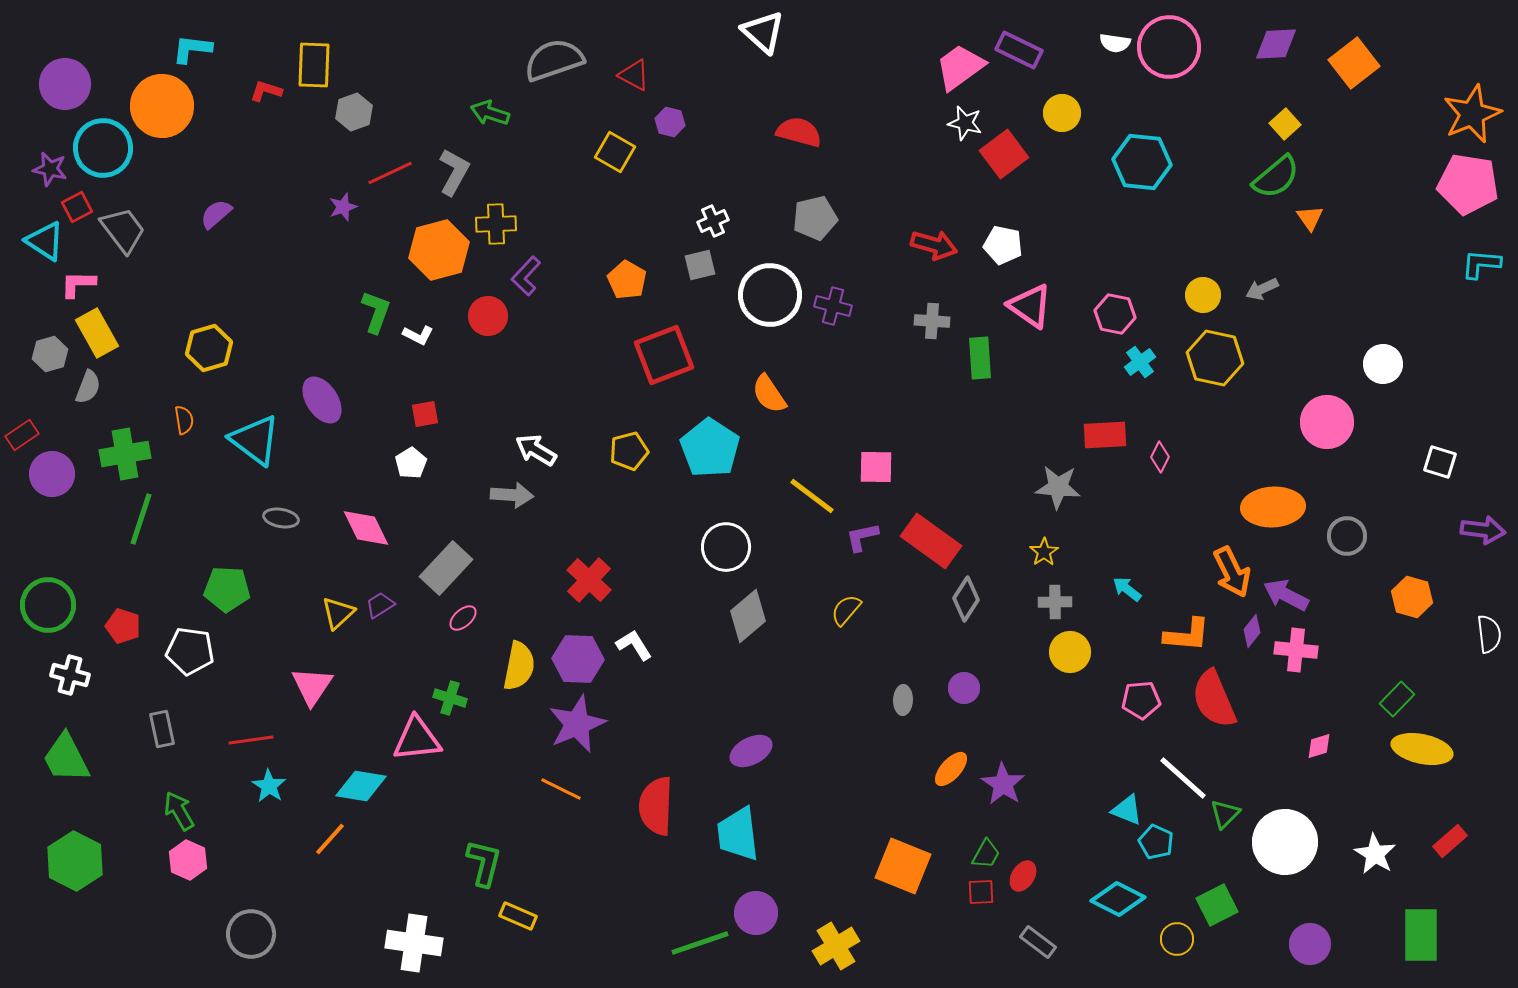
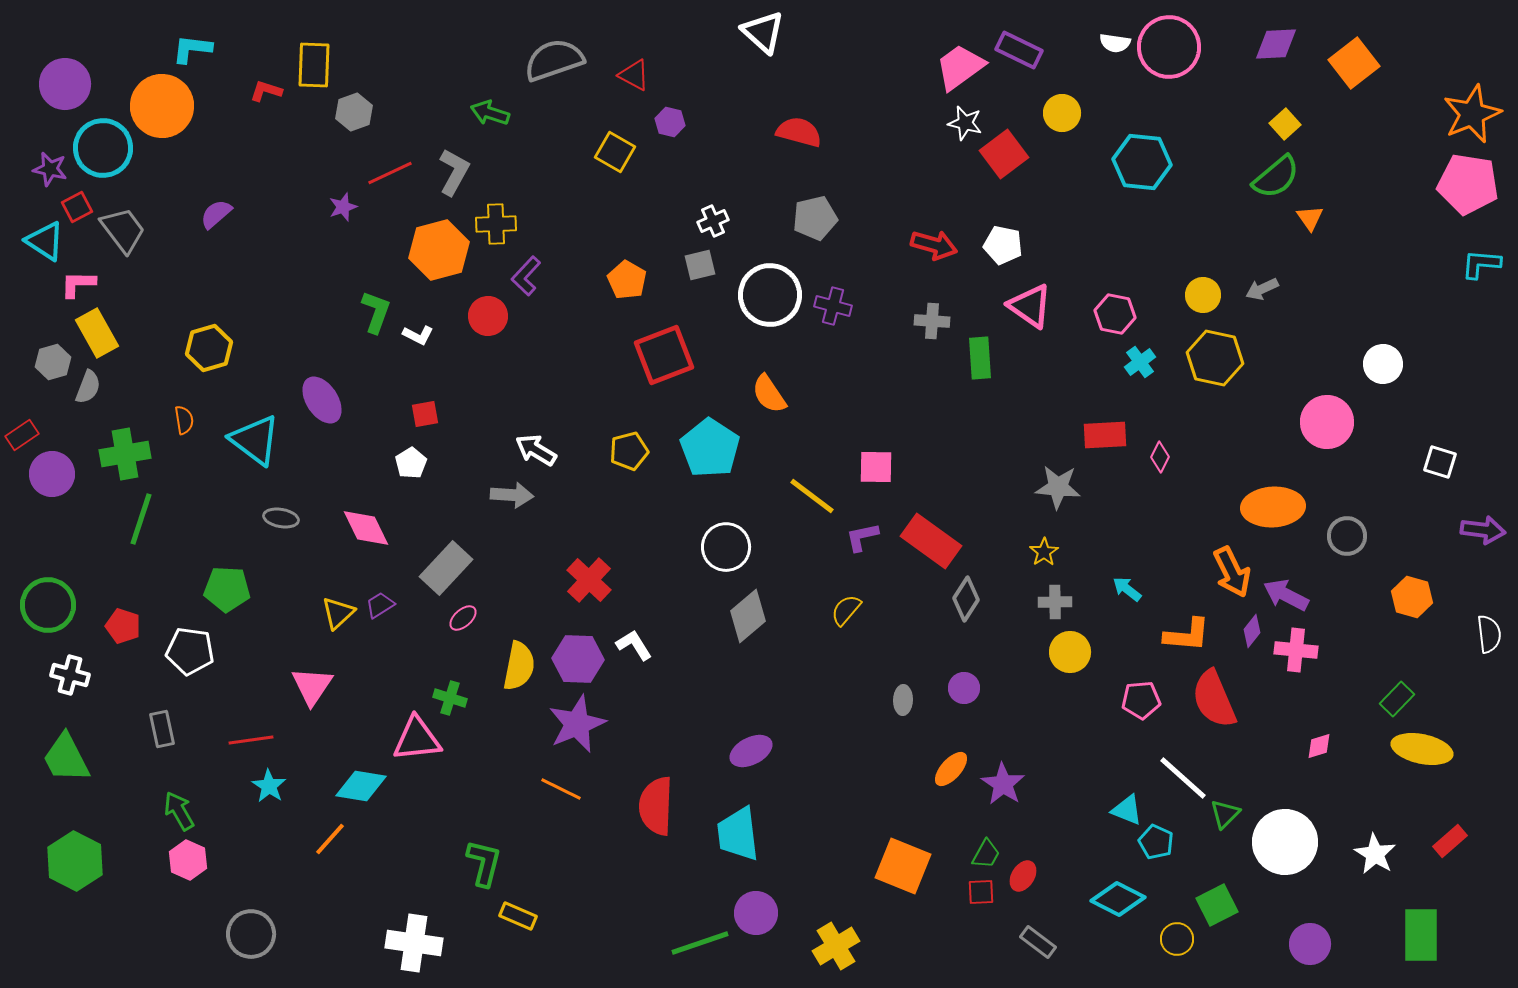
gray hexagon at (50, 354): moved 3 px right, 8 px down
